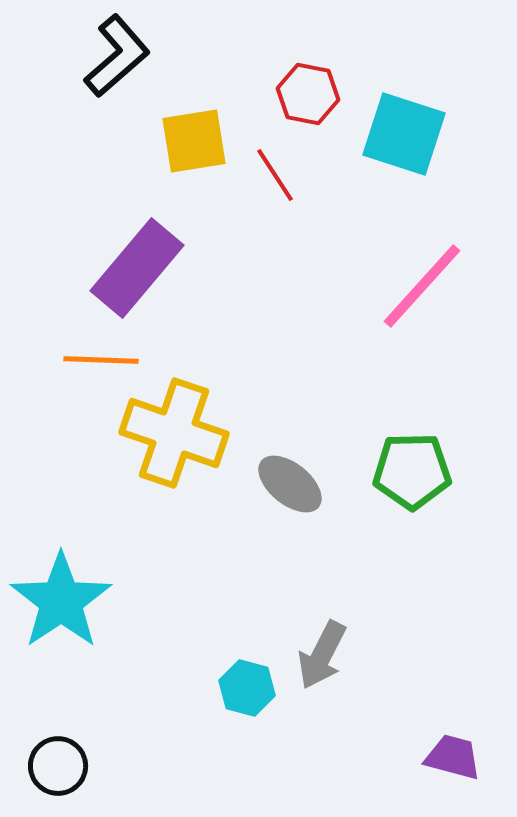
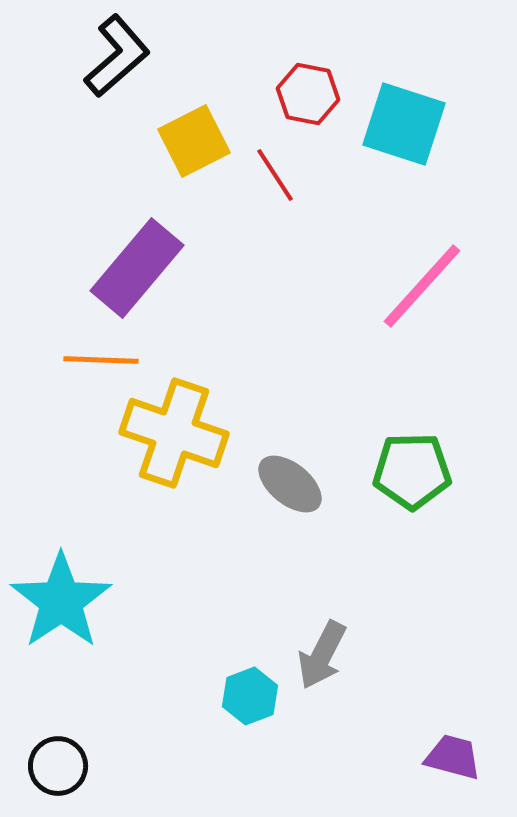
cyan square: moved 10 px up
yellow square: rotated 18 degrees counterclockwise
cyan hexagon: moved 3 px right, 8 px down; rotated 24 degrees clockwise
